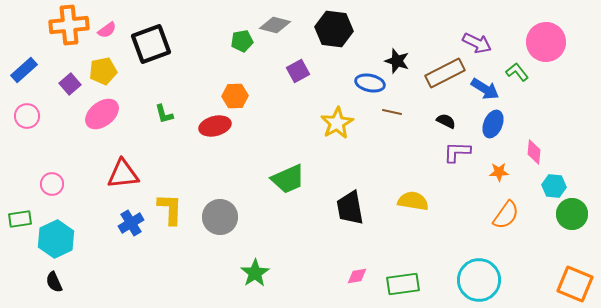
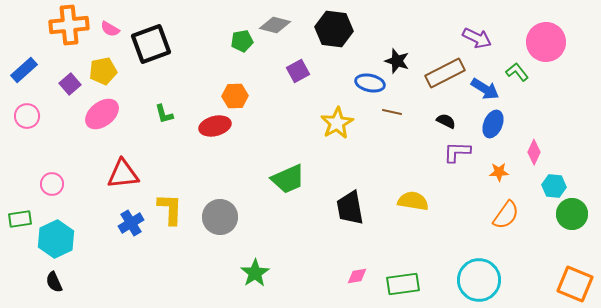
pink semicircle at (107, 30): moved 3 px right, 1 px up; rotated 66 degrees clockwise
purple arrow at (477, 43): moved 5 px up
pink diamond at (534, 152): rotated 20 degrees clockwise
